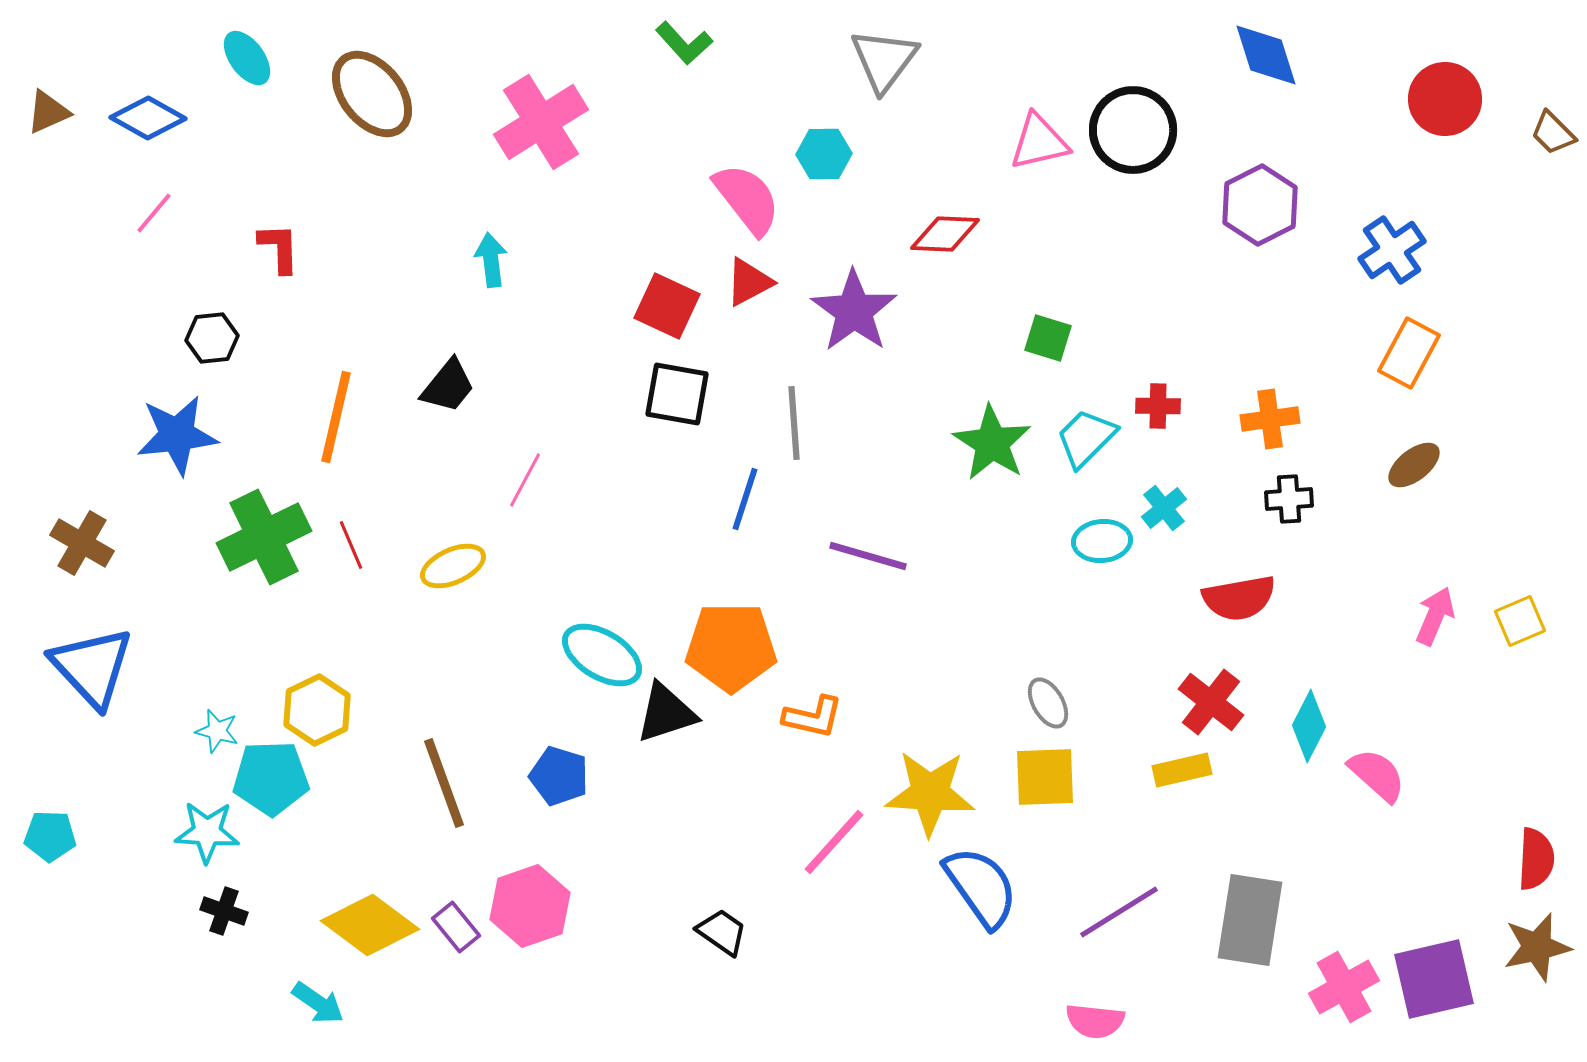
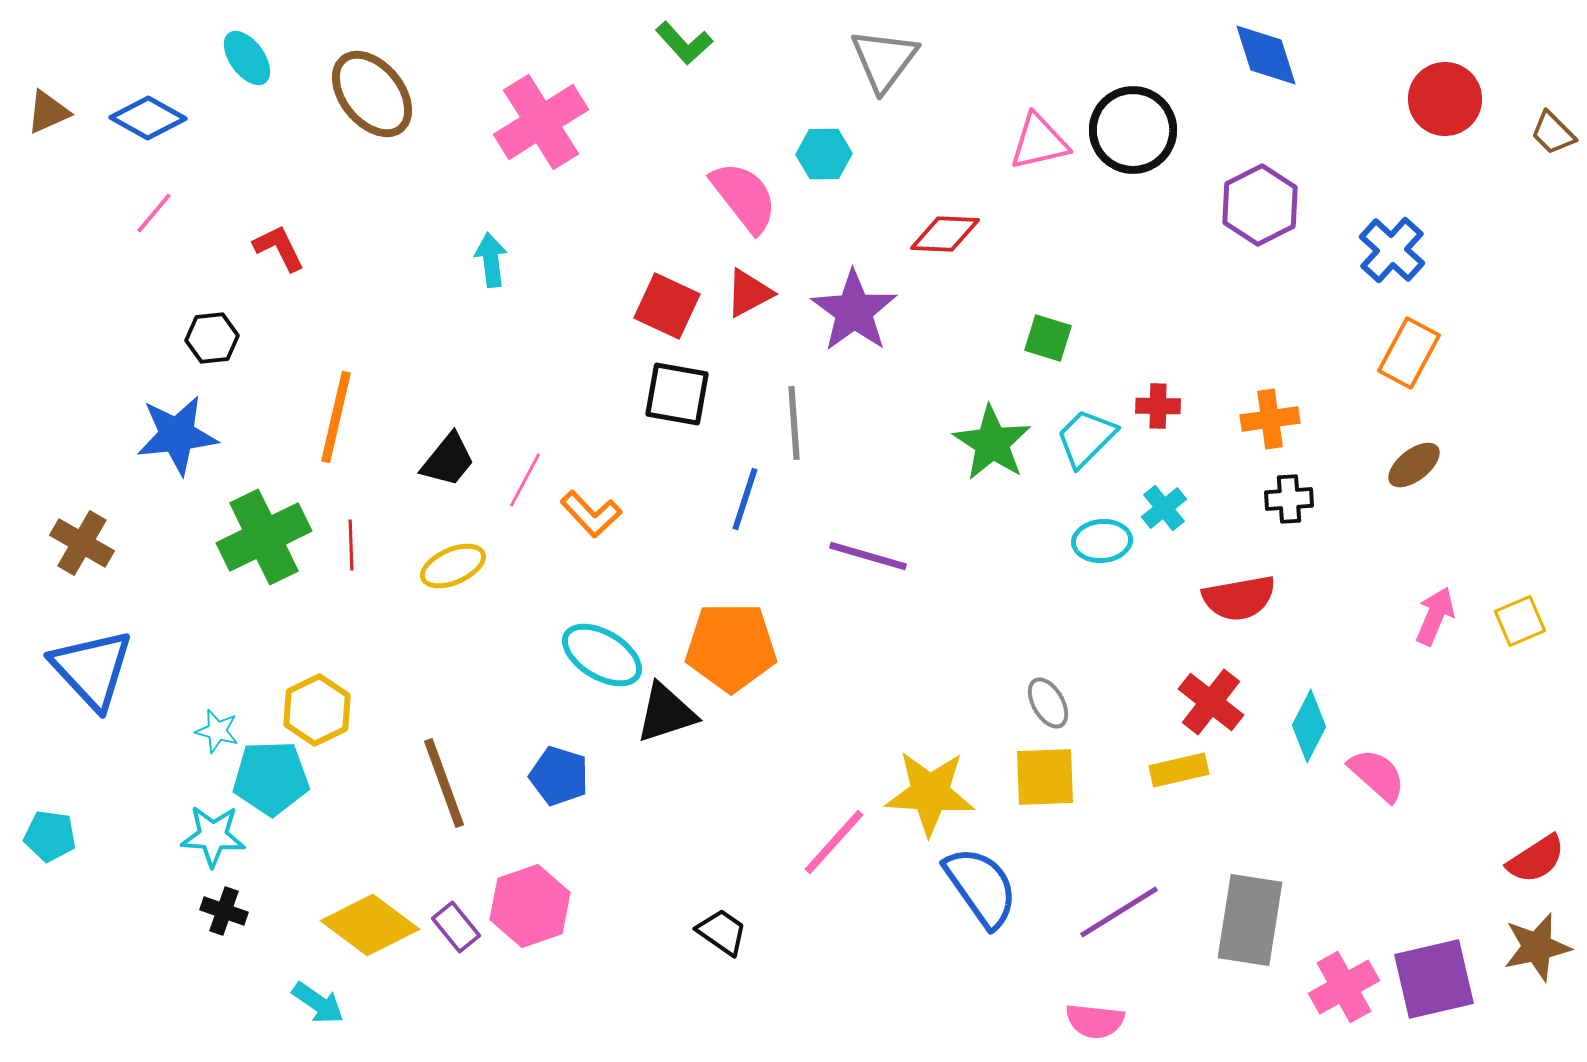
pink semicircle at (747, 199): moved 3 px left, 2 px up
red L-shape at (279, 248): rotated 24 degrees counterclockwise
blue cross at (1392, 250): rotated 14 degrees counterclockwise
red triangle at (749, 282): moved 11 px down
black trapezoid at (448, 386): moved 74 px down
red line at (351, 545): rotated 21 degrees clockwise
blue triangle at (92, 667): moved 2 px down
orange L-shape at (813, 717): moved 222 px left, 203 px up; rotated 34 degrees clockwise
yellow rectangle at (1182, 770): moved 3 px left
cyan star at (207, 832): moved 6 px right, 4 px down
cyan pentagon at (50, 836): rotated 6 degrees clockwise
red semicircle at (1536, 859): rotated 54 degrees clockwise
